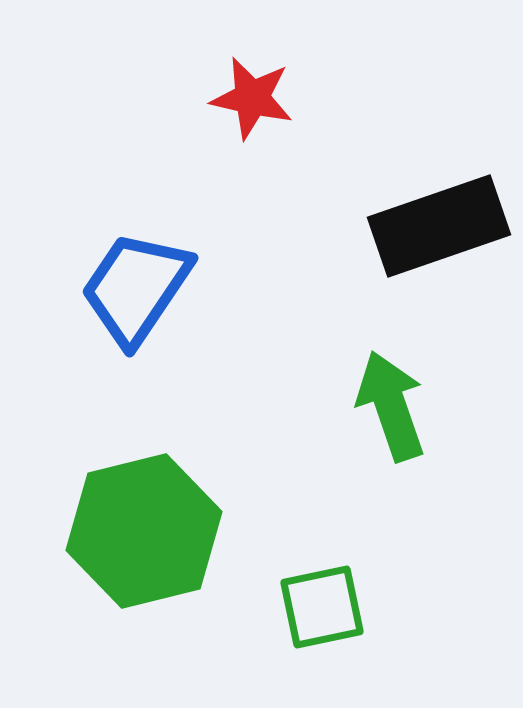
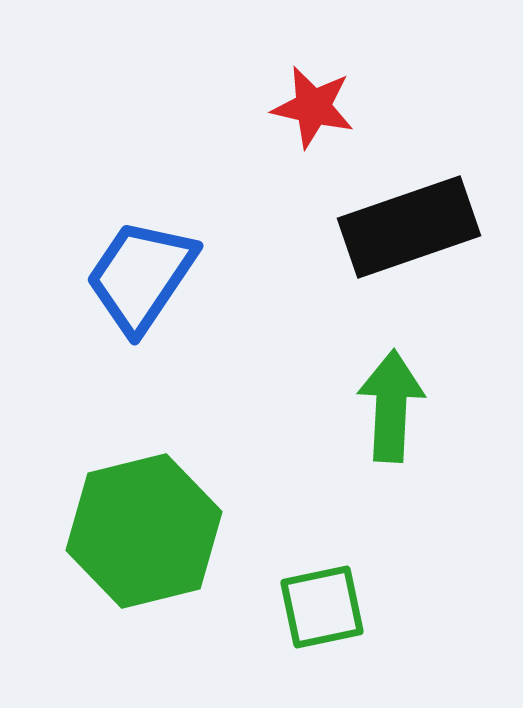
red star: moved 61 px right, 9 px down
black rectangle: moved 30 px left, 1 px down
blue trapezoid: moved 5 px right, 12 px up
green arrow: rotated 22 degrees clockwise
